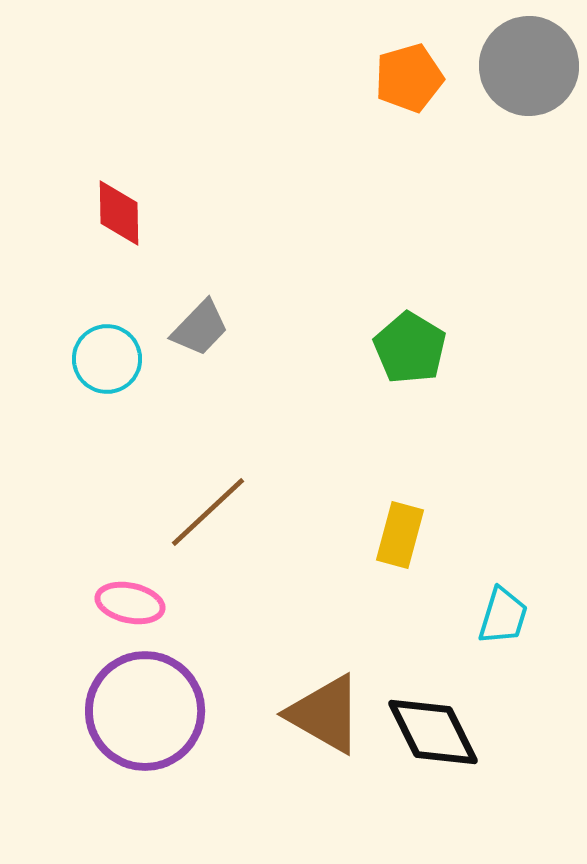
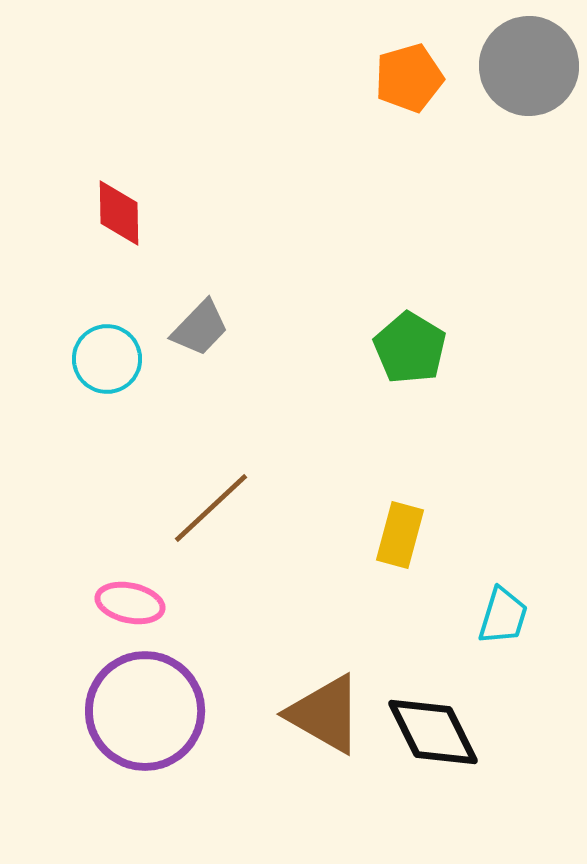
brown line: moved 3 px right, 4 px up
